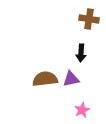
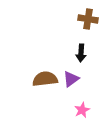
brown cross: moved 1 px left
purple triangle: rotated 24 degrees counterclockwise
